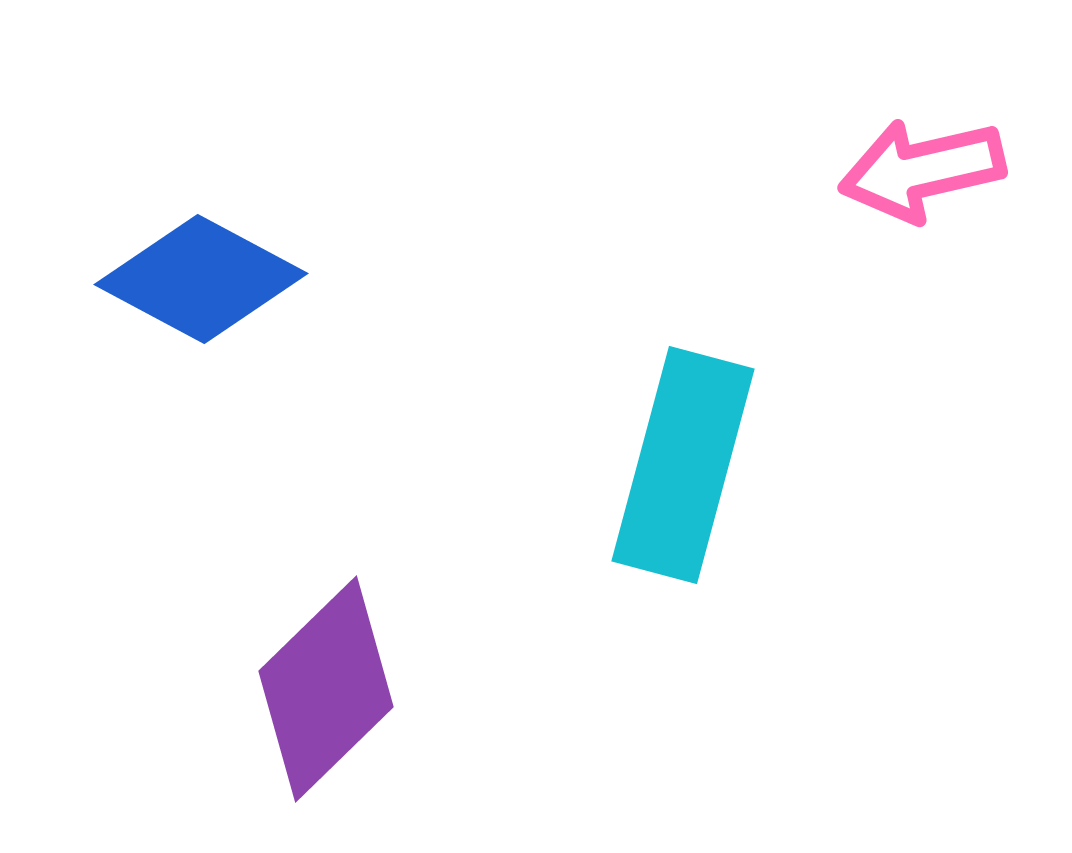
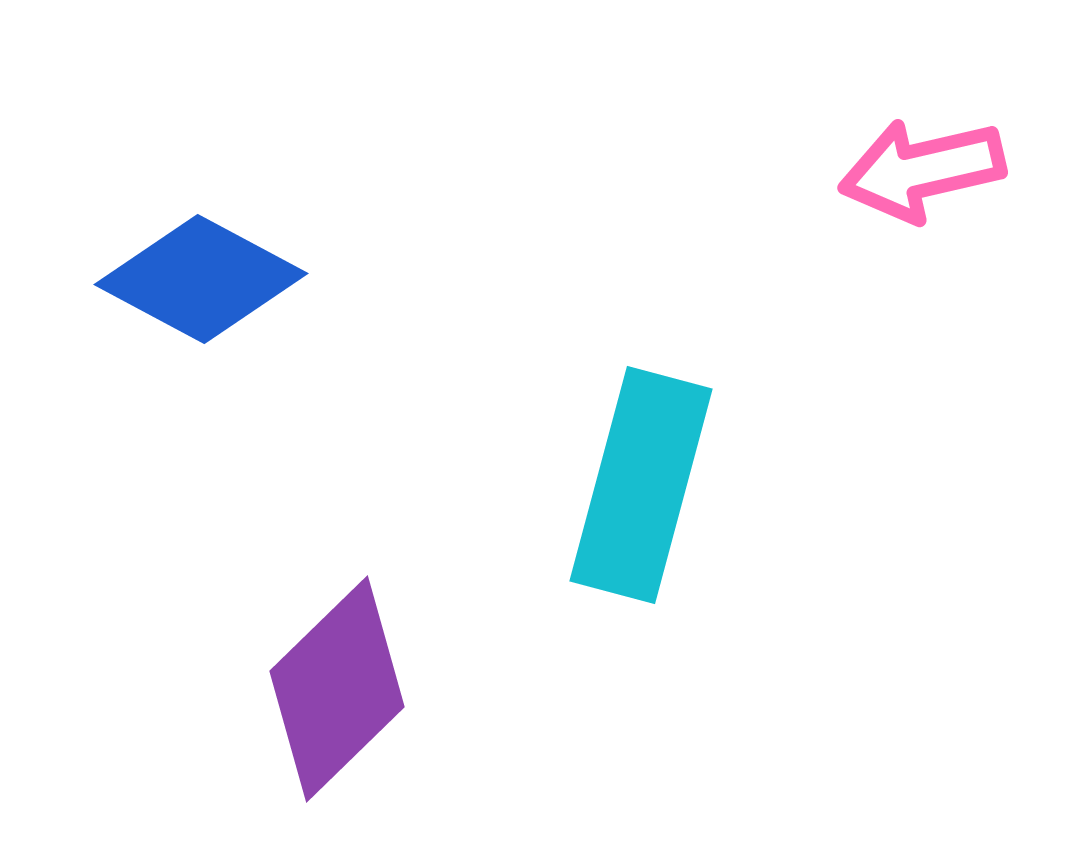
cyan rectangle: moved 42 px left, 20 px down
purple diamond: moved 11 px right
